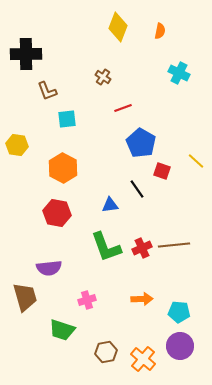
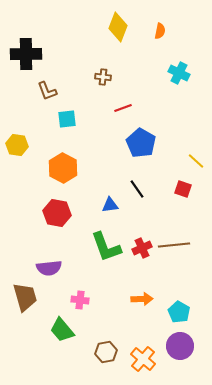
brown cross: rotated 28 degrees counterclockwise
red square: moved 21 px right, 18 px down
pink cross: moved 7 px left; rotated 24 degrees clockwise
cyan pentagon: rotated 25 degrees clockwise
green trapezoid: rotated 32 degrees clockwise
